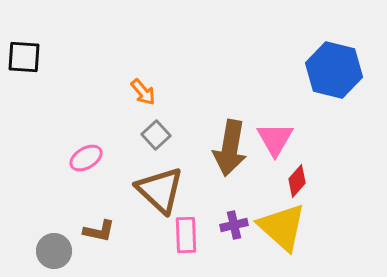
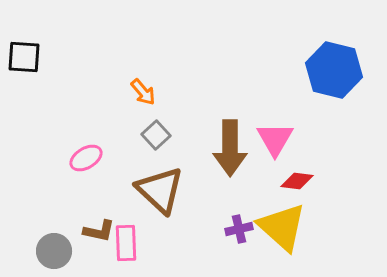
brown arrow: rotated 10 degrees counterclockwise
red diamond: rotated 56 degrees clockwise
purple cross: moved 5 px right, 4 px down
pink rectangle: moved 60 px left, 8 px down
